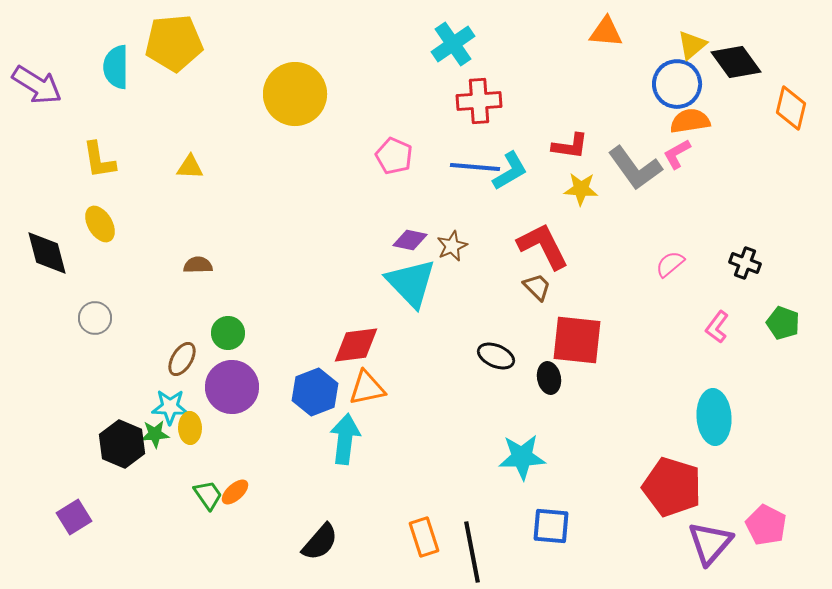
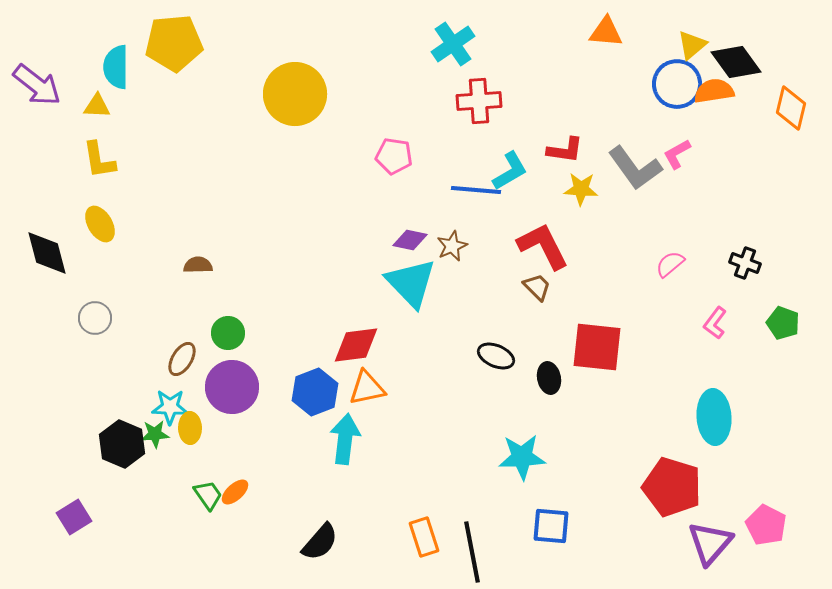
purple arrow at (37, 85): rotated 6 degrees clockwise
orange semicircle at (690, 121): moved 24 px right, 30 px up
red L-shape at (570, 146): moved 5 px left, 4 px down
pink pentagon at (394, 156): rotated 15 degrees counterclockwise
yellow triangle at (190, 167): moved 93 px left, 61 px up
blue line at (475, 167): moved 1 px right, 23 px down
pink L-shape at (717, 327): moved 2 px left, 4 px up
red square at (577, 340): moved 20 px right, 7 px down
